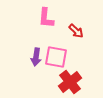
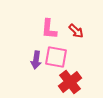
pink L-shape: moved 3 px right, 11 px down
purple arrow: moved 3 px down
